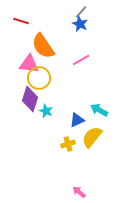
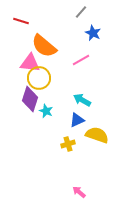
blue star: moved 13 px right, 9 px down
orange semicircle: moved 1 px right; rotated 16 degrees counterclockwise
pink triangle: moved 1 px right, 1 px up
cyan arrow: moved 17 px left, 10 px up
yellow semicircle: moved 5 px right, 2 px up; rotated 70 degrees clockwise
